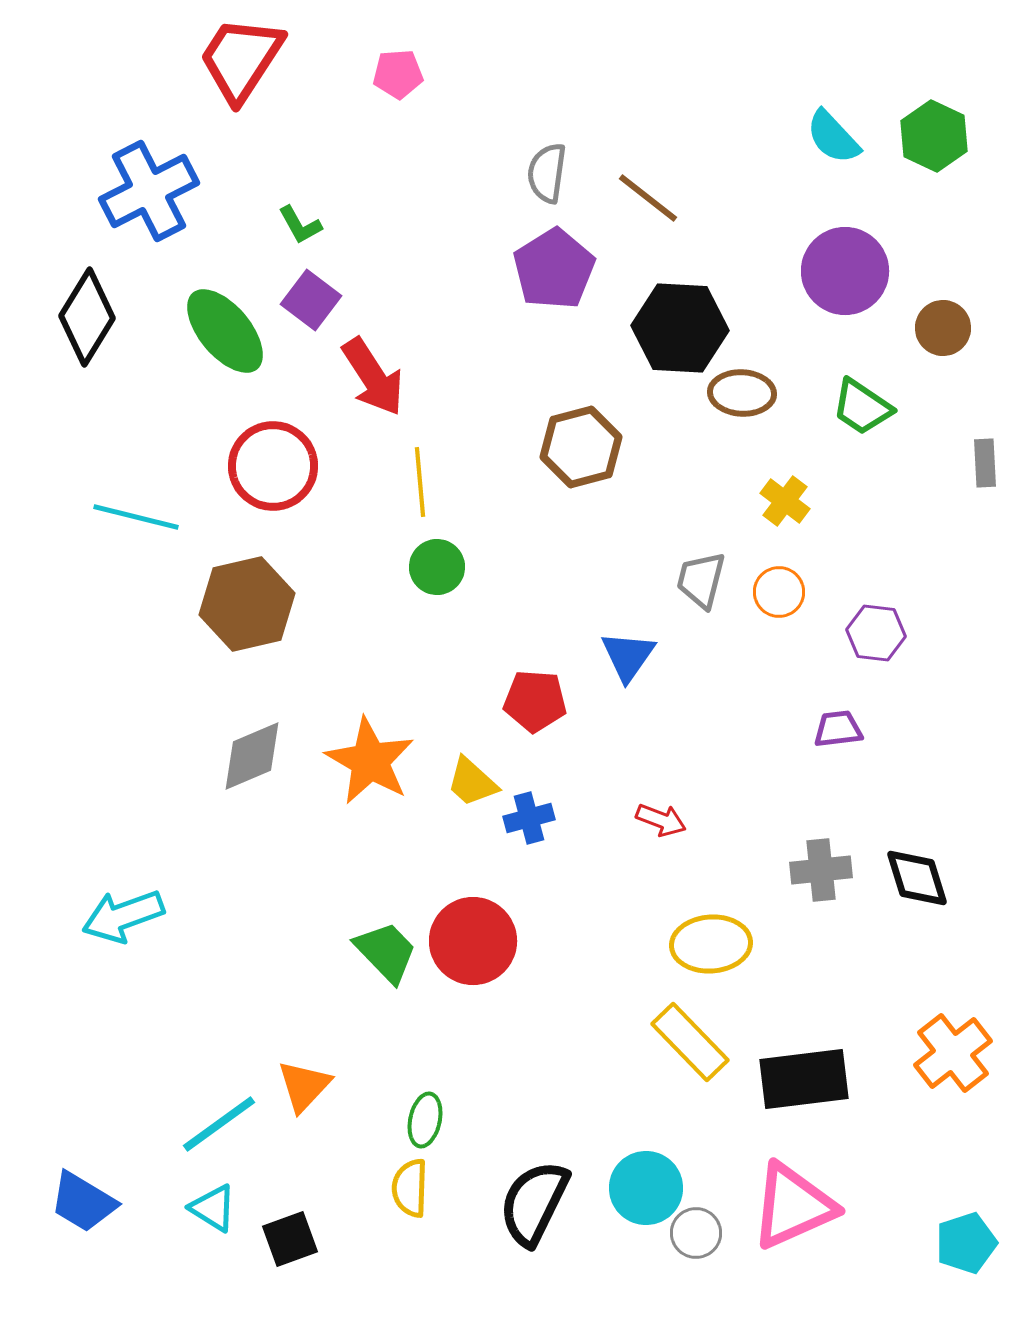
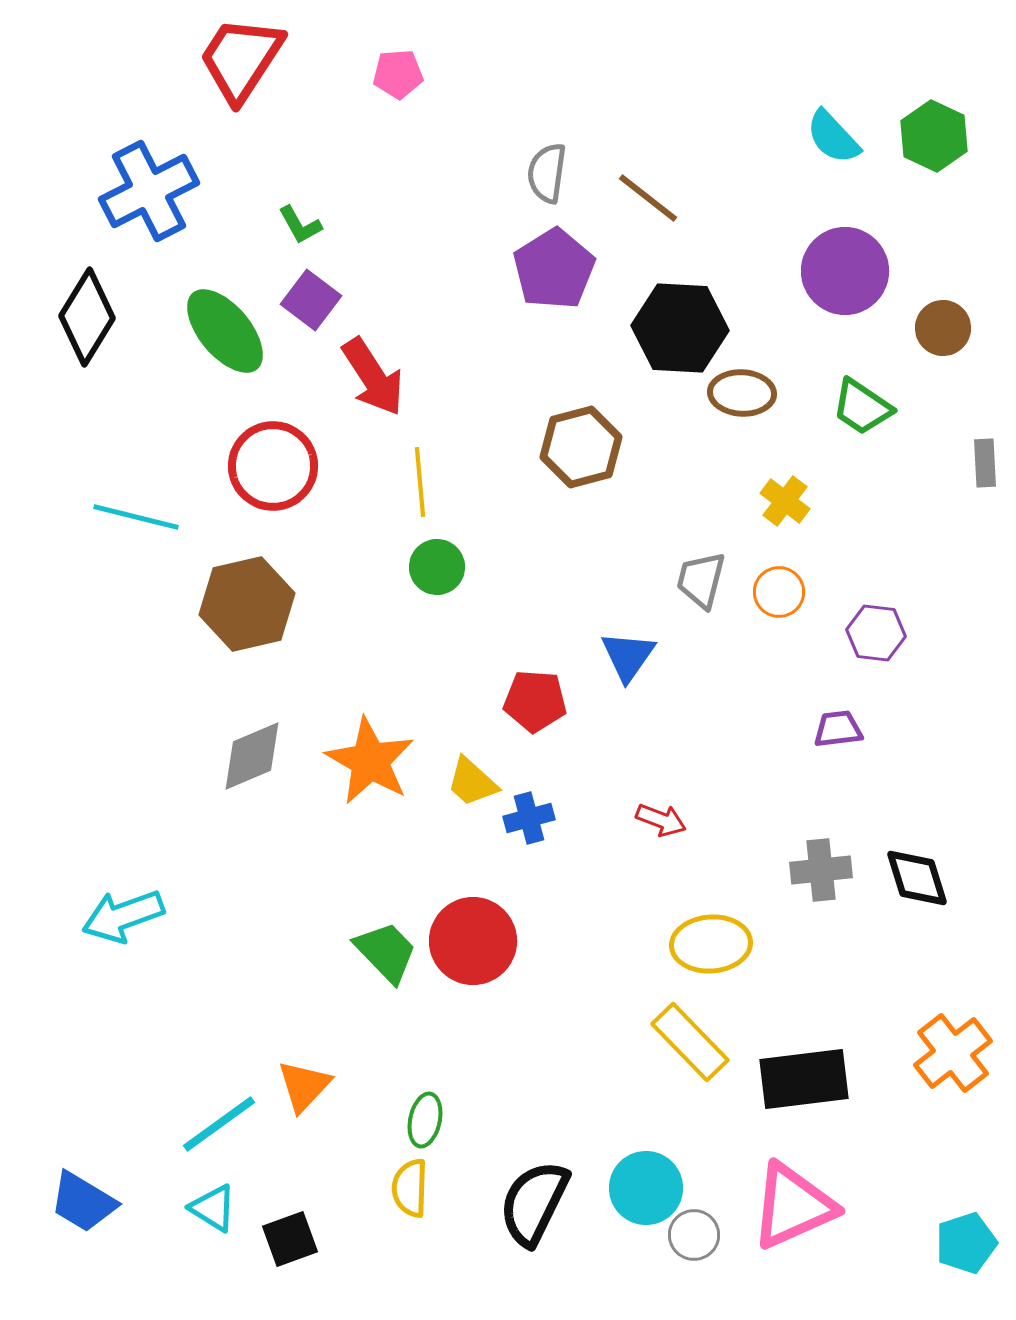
gray circle at (696, 1233): moved 2 px left, 2 px down
